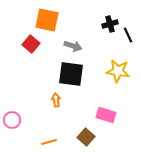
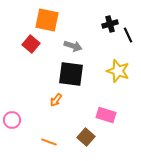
yellow star: rotated 10 degrees clockwise
orange arrow: rotated 136 degrees counterclockwise
orange line: rotated 35 degrees clockwise
